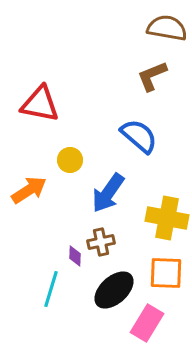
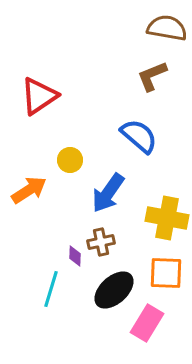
red triangle: moved 1 px left, 8 px up; rotated 45 degrees counterclockwise
